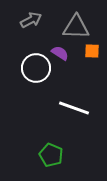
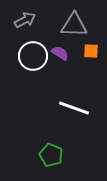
gray arrow: moved 6 px left
gray triangle: moved 2 px left, 2 px up
orange square: moved 1 px left
white circle: moved 3 px left, 12 px up
